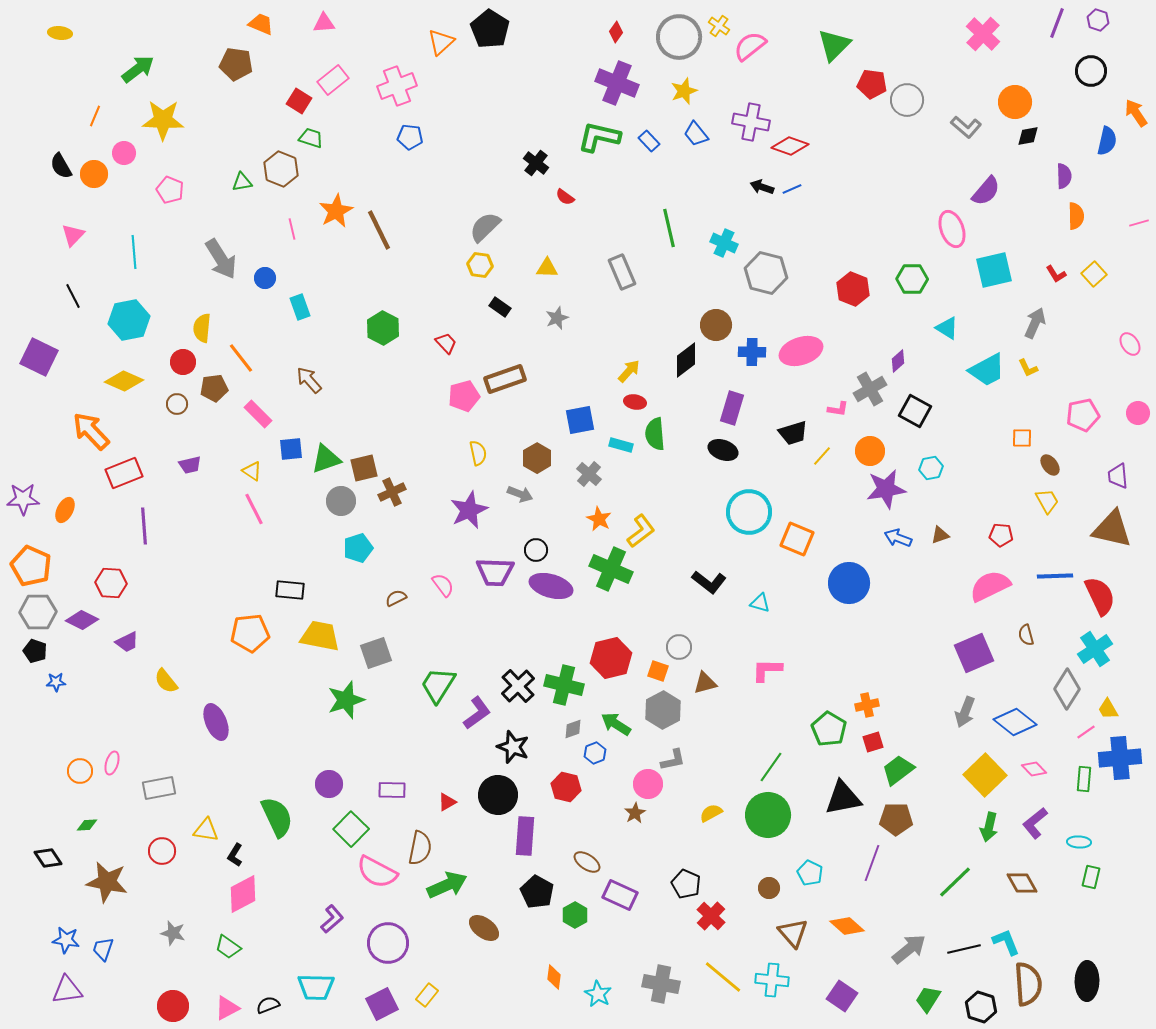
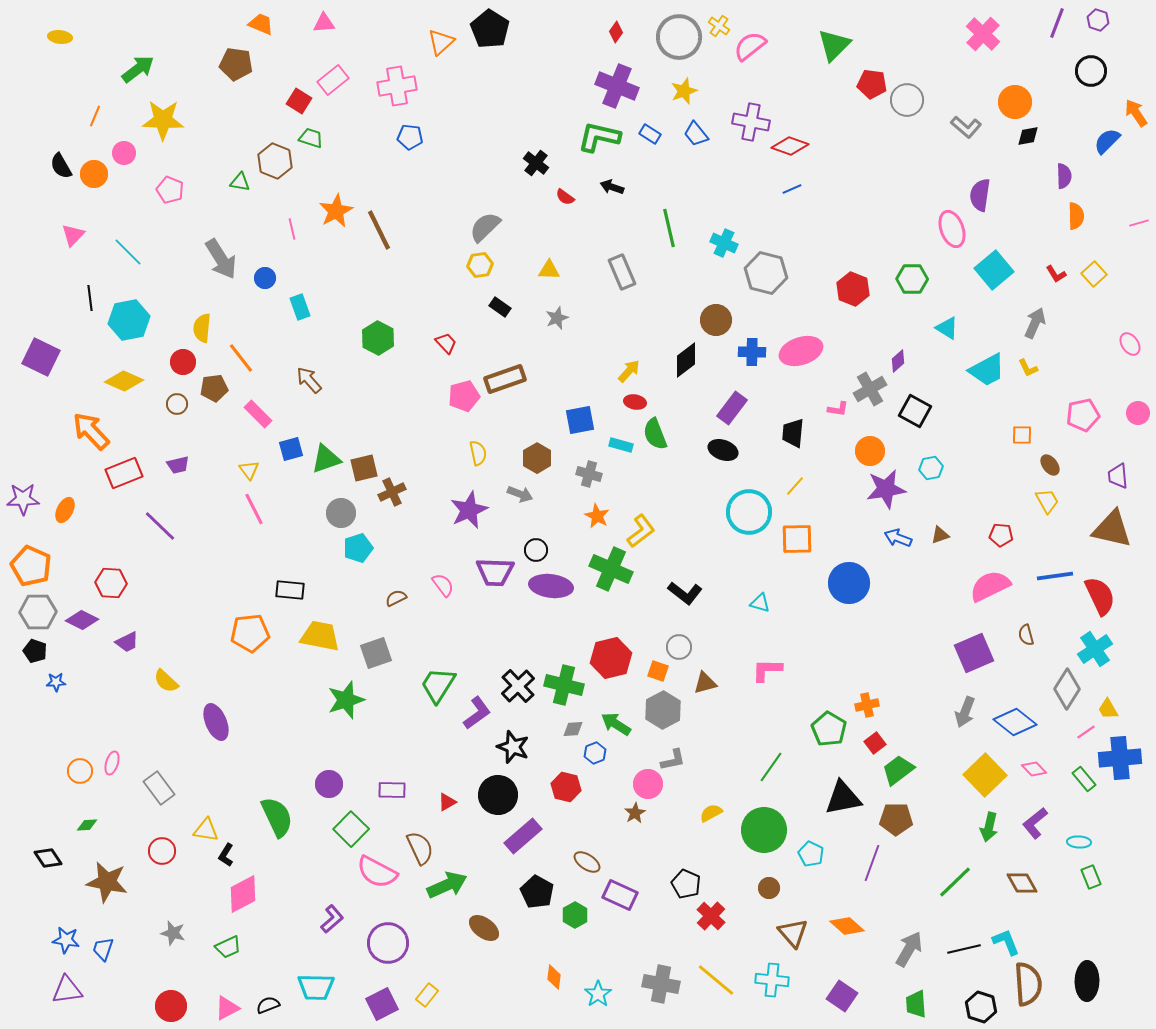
yellow ellipse at (60, 33): moved 4 px down
purple cross at (617, 83): moved 3 px down
pink cross at (397, 86): rotated 12 degrees clockwise
blue rectangle at (649, 141): moved 1 px right, 7 px up; rotated 15 degrees counterclockwise
blue semicircle at (1107, 141): rotated 148 degrees counterclockwise
brown hexagon at (281, 169): moved 6 px left, 8 px up
green triangle at (242, 182): moved 2 px left; rotated 20 degrees clockwise
black arrow at (762, 187): moved 150 px left
purple semicircle at (986, 191): moved 6 px left, 4 px down; rotated 148 degrees clockwise
cyan line at (134, 252): moved 6 px left; rotated 40 degrees counterclockwise
yellow hexagon at (480, 265): rotated 15 degrees counterclockwise
yellow triangle at (547, 268): moved 2 px right, 2 px down
cyan square at (994, 270): rotated 27 degrees counterclockwise
black line at (73, 296): moved 17 px right, 2 px down; rotated 20 degrees clockwise
brown circle at (716, 325): moved 5 px up
green hexagon at (383, 328): moved 5 px left, 10 px down
purple square at (39, 357): moved 2 px right
purple rectangle at (732, 408): rotated 20 degrees clockwise
black trapezoid at (793, 433): rotated 112 degrees clockwise
green semicircle at (655, 434): rotated 16 degrees counterclockwise
orange square at (1022, 438): moved 3 px up
blue square at (291, 449): rotated 10 degrees counterclockwise
yellow line at (822, 456): moved 27 px left, 30 px down
purple trapezoid at (190, 465): moved 12 px left
yellow triangle at (252, 471): moved 3 px left, 1 px up; rotated 20 degrees clockwise
gray cross at (589, 474): rotated 25 degrees counterclockwise
gray circle at (341, 501): moved 12 px down
orange star at (599, 519): moved 2 px left, 3 px up
purple line at (144, 526): moved 16 px right; rotated 42 degrees counterclockwise
orange square at (797, 539): rotated 24 degrees counterclockwise
blue line at (1055, 576): rotated 6 degrees counterclockwise
black L-shape at (709, 582): moved 24 px left, 11 px down
purple ellipse at (551, 586): rotated 9 degrees counterclockwise
yellow semicircle at (166, 681): rotated 8 degrees counterclockwise
gray diamond at (573, 729): rotated 15 degrees clockwise
red square at (873, 742): moved 2 px right, 1 px down; rotated 20 degrees counterclockwise
green rectangle at (1084, 779): rotated 45 degrees counterclockwise
gray rectangle at (159, 788): rotated 64 degrees clockwise
green circle at (768, 815): moved 4 px left, 15 px down
purple rectangle at (525, 836): moved 2 px left; rotated 45 degrees clockwise
brown semicircle at (420, 848): rotated 36 degrees counterclockwise
black L-shape at (235, 855): moved 9 px left
cyan pentagon at (810, 873): moved 1 px right, 19 px up
green rectangle at (1091, 877): rotated 35 degrees counterclockwise
green trapezoid at (228, 947): rotated 60 degrees counterclockwise
gray arrow at (909, 949): rotated 21 degrees counterclockwise
yellow line at (723, 977): moved 7 px left, 3 px down
cyan star at (598, 994): rotated 8 degrees clockwise
green trapezoid at (928, 999): moved 12 px left, 5 px down; rotated 36 degrees counterclockwise
red circle at (173, 1006): moved 2 px left
